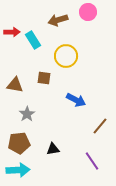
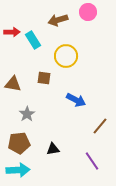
brown triangle: moved 2 px left, 1 px up
